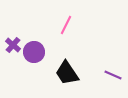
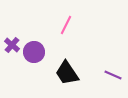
purple cross: moved 1 px left
